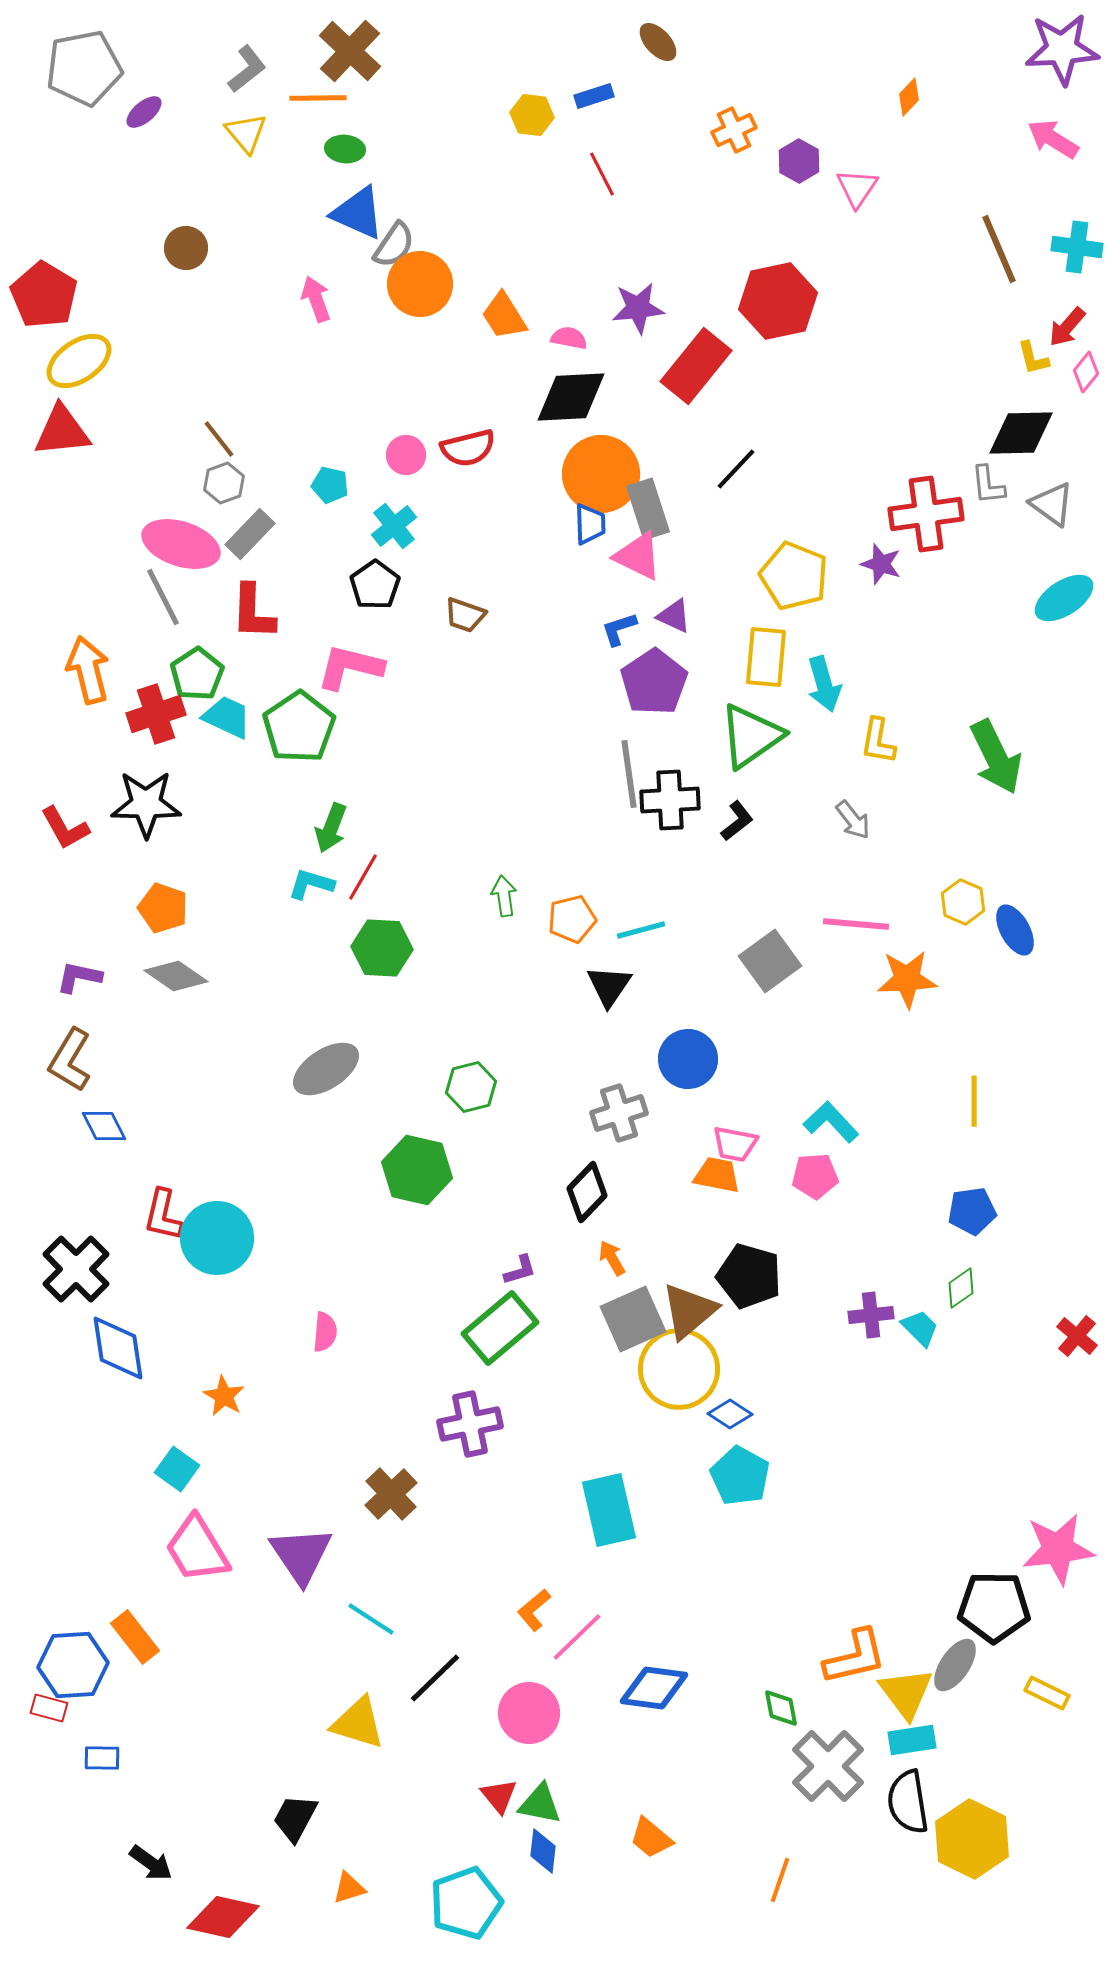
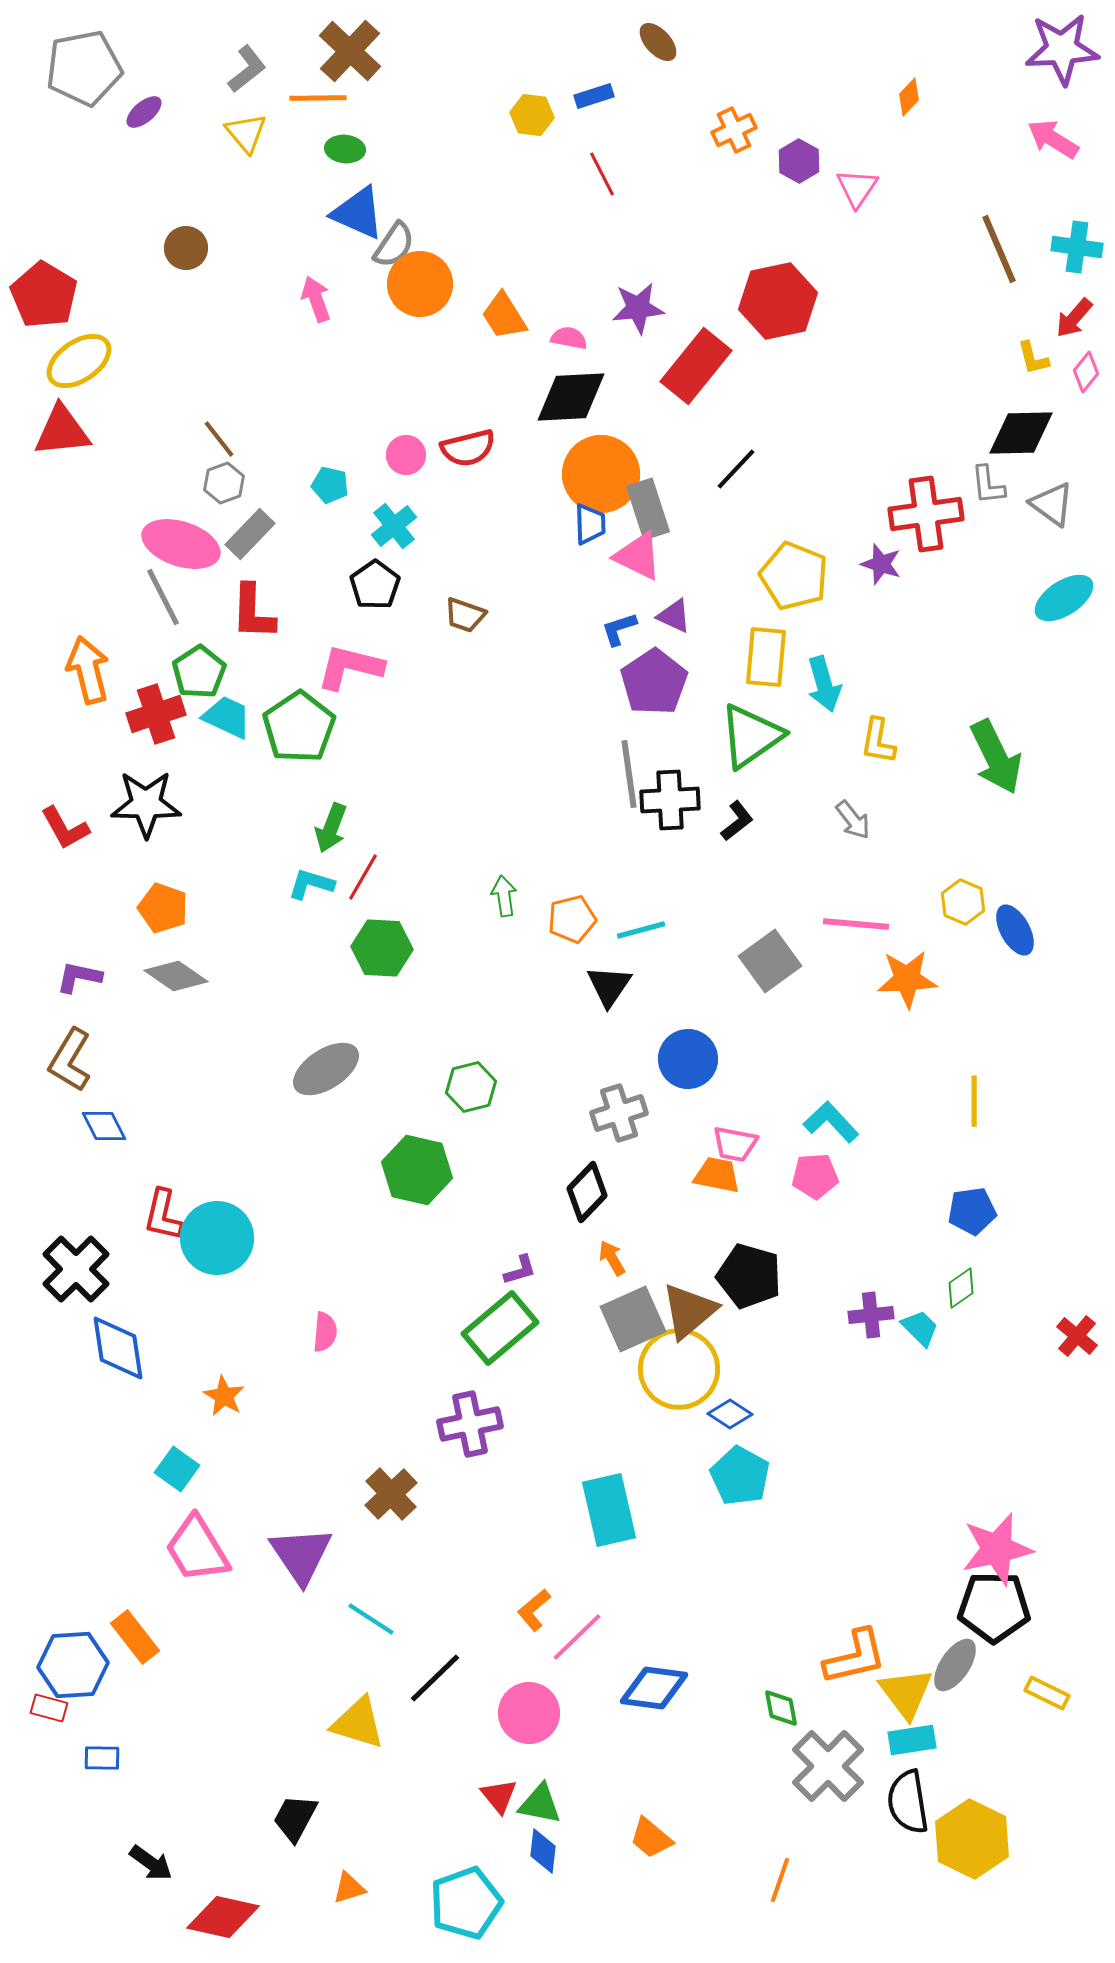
red arrow at (1067, 327): moved 7 px right, 9 px up
green pentagon at (197, 674): moved 2 px right, 2 px up
pink star at (1058, 1549): moved 61 px left; rotated 6 degrees counterclockwise
